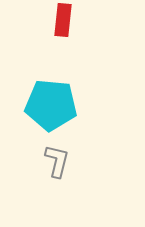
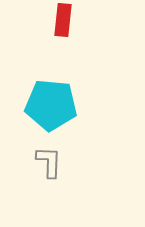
gray L-shape: moved 8 px left, 1 px down; rotated 12 degrees counterclockwise
